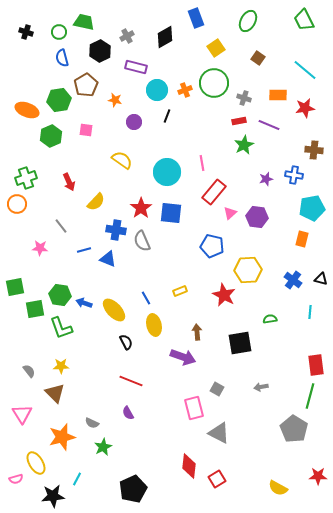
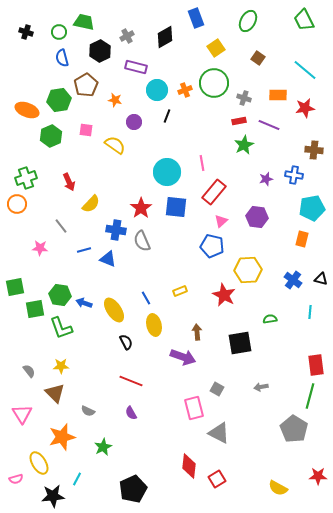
yellow semicircle at (122, 160): moved 7 px left, 15 px up
yellow semicircle at (96, 202): moved 5 px left, 2 px down
blue square at (171, 213): moved 5 px right, 6 px up
pink triangle at (230, 213): moved 9 px left, 8 px down
yellow ellipse at (114, 310): rotated 10 degrees clockwise
purple semicircle at (128, 413): moved 3 px right
gray semicircle at (92, 423): moved 4 px left, 12 px up
yellow ellipse at (36, 463): moved 3 px right
